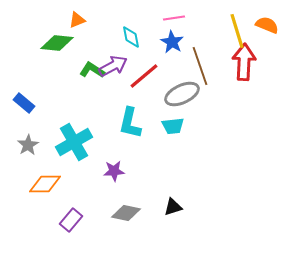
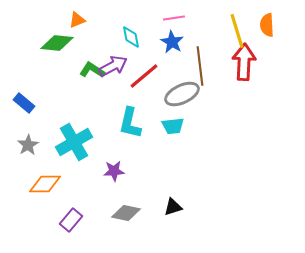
orange semicircle: rotated 115 degrees counterclockwise
brown line: rotated 12 degrees clockwise
